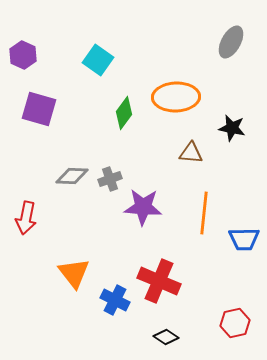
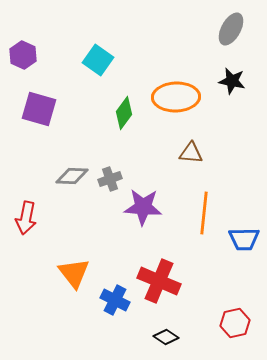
gray ellipse: moved 13 px up
black star: moved 47 px up
